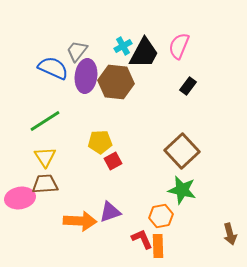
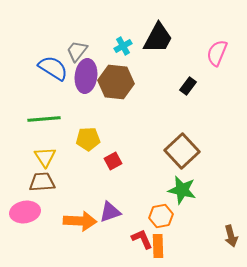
pink semicircle: moved 38 px right, 7 px down
black trapezoid: moved 14 px right, 15 px up
blue semicircle: rotated 8 degrees clockwise
green line: moved 1 px left, 2 px up; rotated 28 degrees clockwise
yellow pentagon: moved 12 px left, 3 px up
brown trapezoid: moved 3 px left, 2 px up
pink ellipse: moved 5 px right, 14 px down
brown arrow: moved 1 px right, 2 px down
